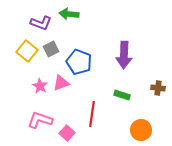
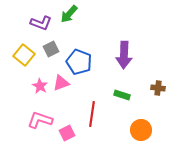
green arrow: rotated 54 degrees counterclockwise
yellow square: moved 3 px left, 4 px down
pink square: rotated 21 degrees clockwise
